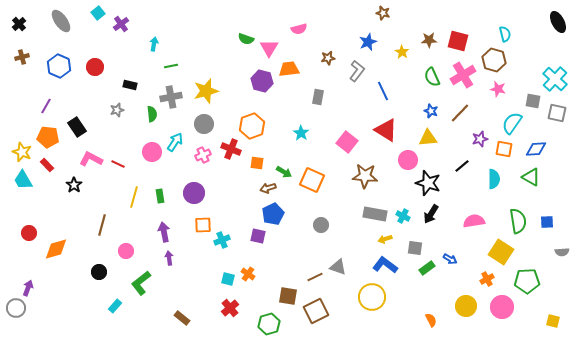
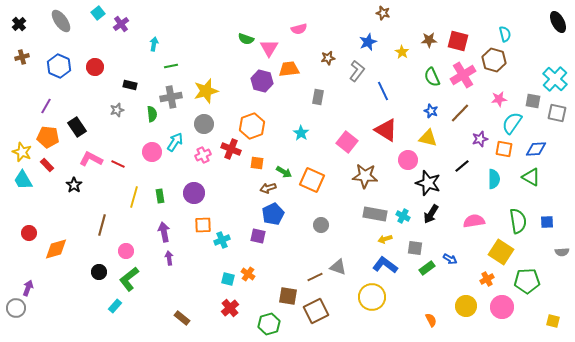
pink star at (498, 89): moved 1 px right, 10 px down; rotated 21 degrees counterclockwise
yellow triangle at (428, 138): rotated 18 degrees clockwise
green L-shape at (141, 283): moved 12 px left, 4 px up
